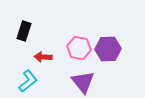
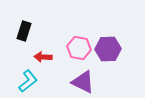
purple triangle: rotated 25 degrees counterclockwise
